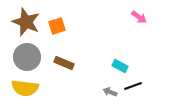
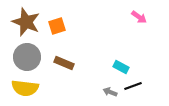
cyan rectangle: moved 1 px right, 1 px down
